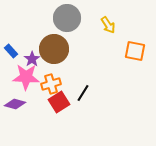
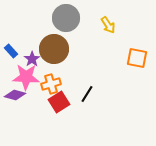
gray circle: moved 1 px left
orange square: moved 2 px right, 7 px down
black line: moved 4 px right, 1 px down
purple diamond: moved 9 px up
